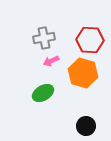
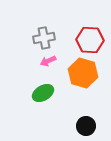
pink arrow: moved 3 px left
